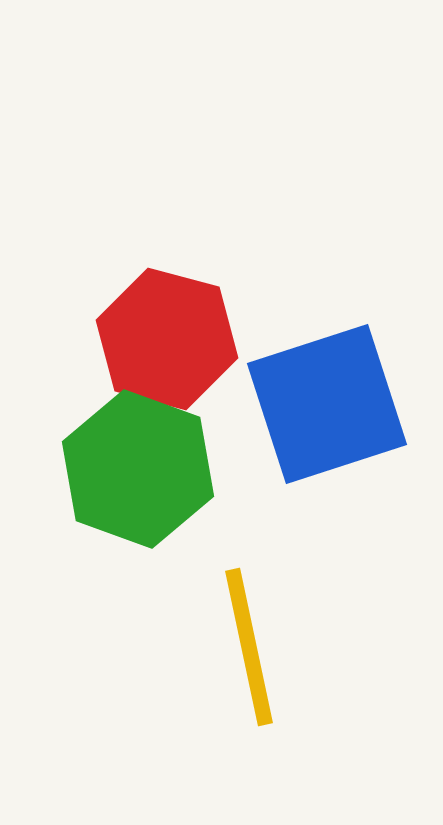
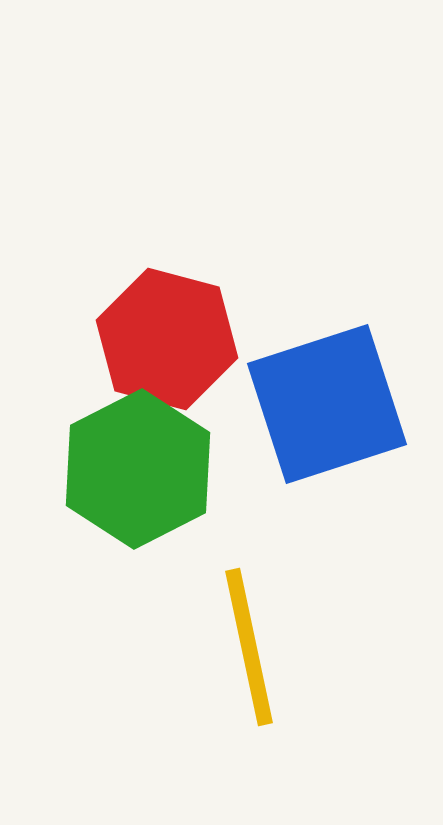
green hexagon: rotated 13 degrees clockwise
